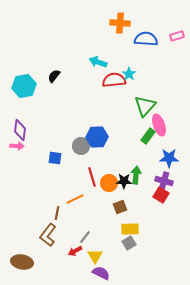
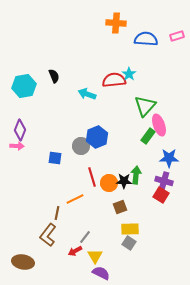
orange cross: moved 4 px left
cyan arrow: moved 11 px left, 32 px down
black semicircle: rotated 120 degrees clockwise
purple diamond: rotated 15 degrees clockwise
blue hexagon: rotated 20 degrees counterclockwise
gray square: rotated 24 degrees counterclockwise
brown ellipse: moved 1 px right
